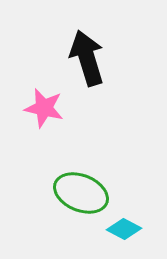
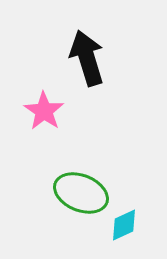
pink star: moved 3 px down; rotated 21 degrees clockwise
cyan diamond: moved 4 px up; rotated 52 degrees counterclockwise
